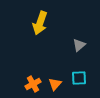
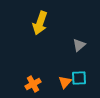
orange triangle: moved 10 px right, 2 px up
